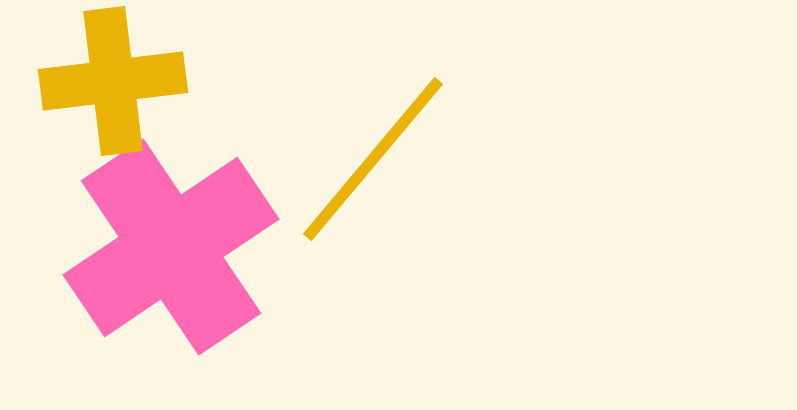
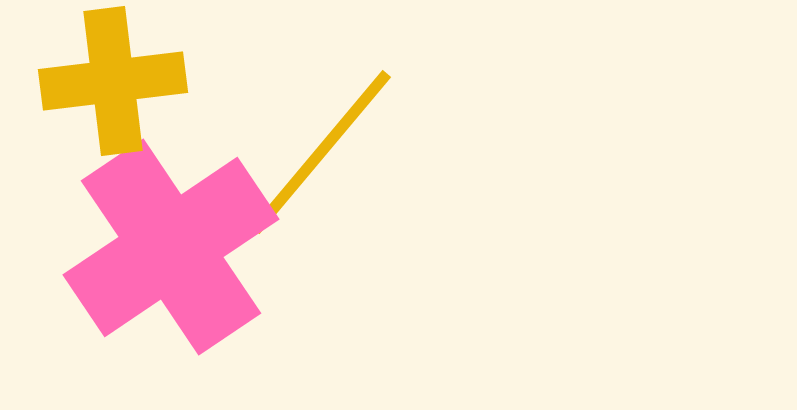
yellow line: moved 52 px left, 7 px up
